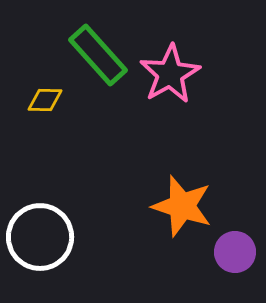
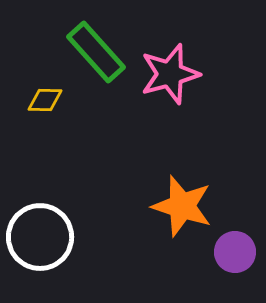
green rectangle: moved 2 px left, 3 px up
pink star: rotated 14 degrees clockwise
